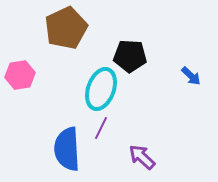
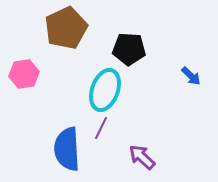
black pentagon: moved 1 px left, 7 px up
pink hexagon: moved 4 px right, 1 px up
cyan ellipse: moved 4 px right, 1 px down
